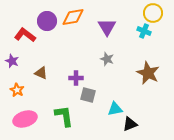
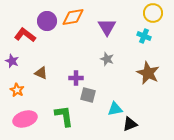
cyan cross: moved 5 px down
